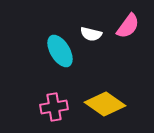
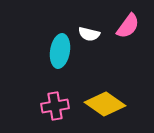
white semicircle: moved 2 px left
cyan ellipse: rotated 40 degrees clockwise
pink cross: moved 1 px right, 1 px up
